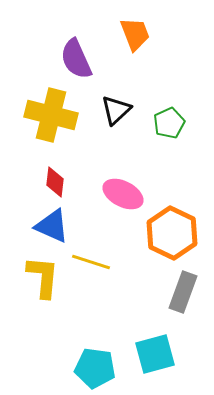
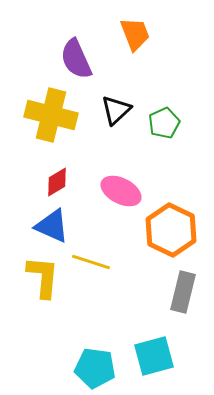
green pentagon: moved 5 px left
red diamond: moved 2 px right; rotated 52 degrees clockwise
pink ellipse: moved 2 px left, 3 px up
orange hexagon: moved 1 px left, 3 px up
gray rectangle: rotated 6 degrees counterclockwise
cyan square: moved 1 px left, 2 px down
